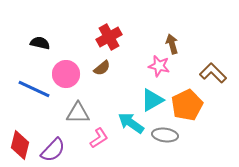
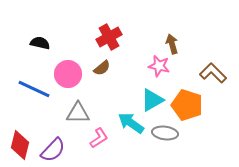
pink circle: moved 2 px right
orange pentagon: rotated 28 degrees counterclockwise
gray ellipse: moved 2 px up
